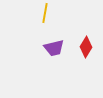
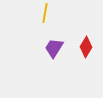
purple trapezoid: rotated 135 degrees clockwise
